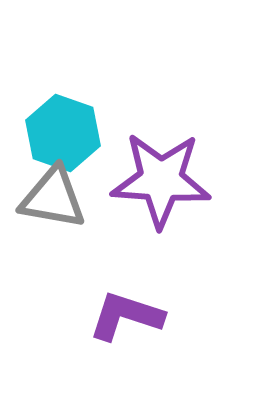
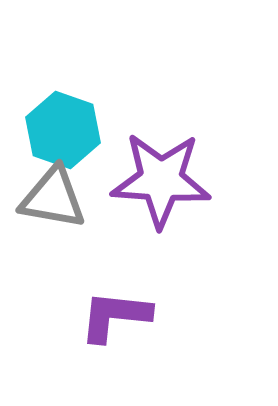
cyan hexagon: moved 3 px up
purple L-shape: moved 11 px left; rotated 12 degrees counterclockwise
